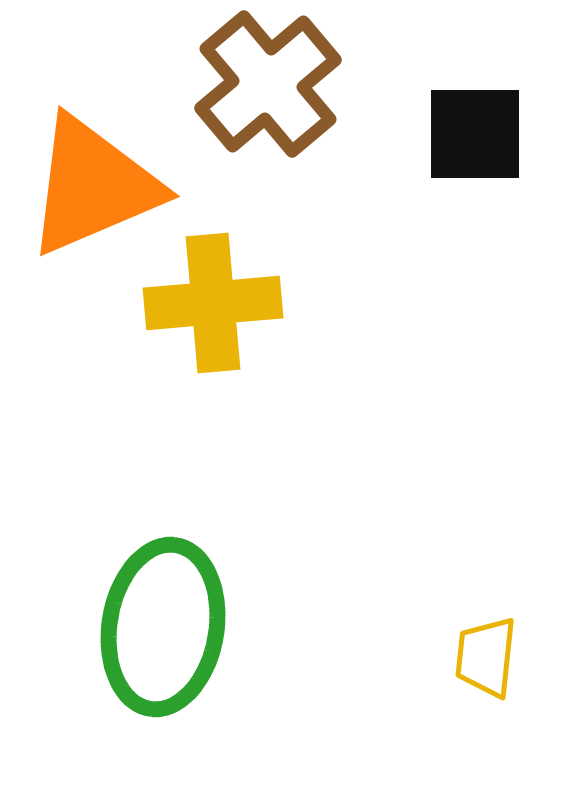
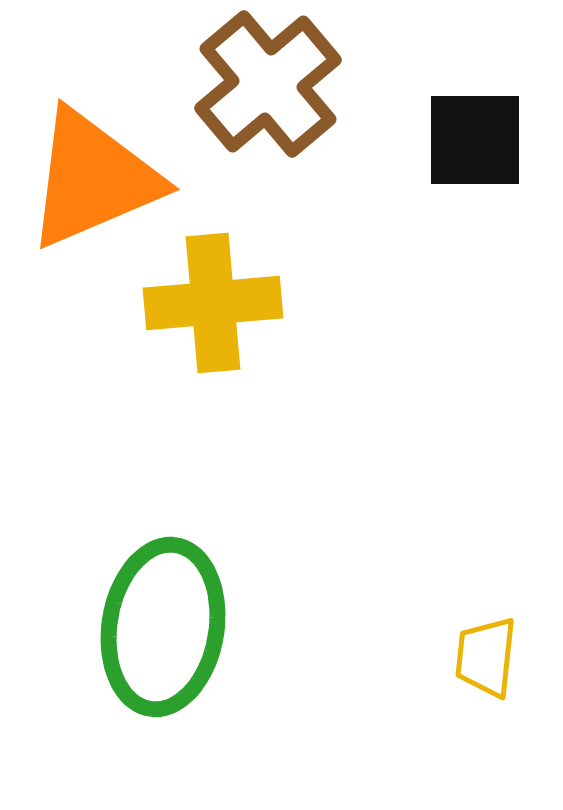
black square: moved 6 px down
orange triangle: moved 7 px up
